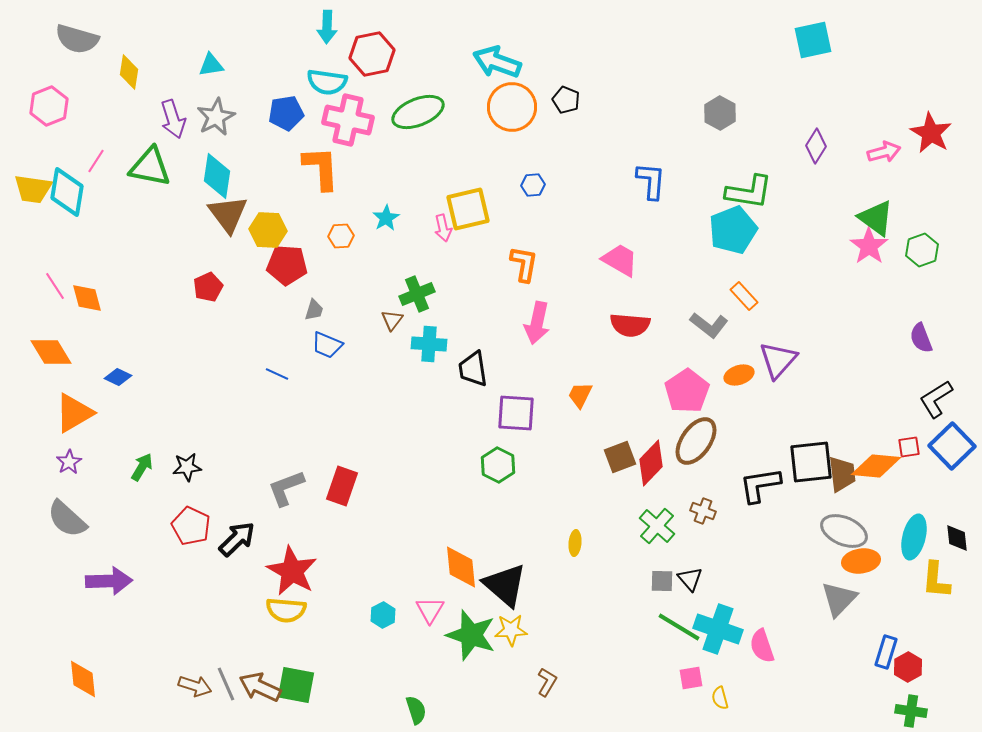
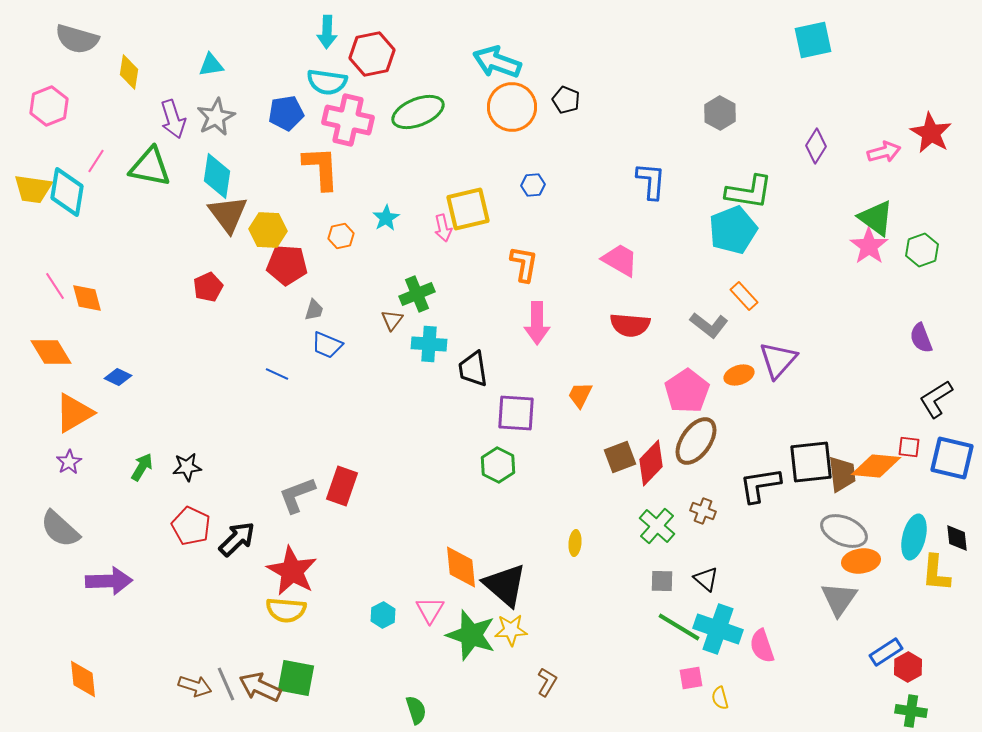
cyan arrow at (327, 27): moved 5 px down
orange hexagon at (341, 236): rotated 10 degrees counterclockwise
pink arrow at (537, 323): rotated 12 degrees counterclockwise
blue square at (952, 446): moved 12 px down; rotated 33 degrees counterclockwise
red square at (909, 447): rotated 15 degrees clockwise
gray L-shape at (286, 488): moved 11 px right, 7 px down
gray semicircle at (67, 519): moved 7 px left, 10 px down
black triangle at (690, 579): moved 16 px right; rotated 8 degrees counterclockwise
yellow L-shape at (936, 580): moved 7 px up
gray triangle at (839, 599): rotated 9 degrees counterclockwise
blue rectangle at (886, 652): rotated 40 degrees clockwise
green square at (296, 685): moved 7 px up
